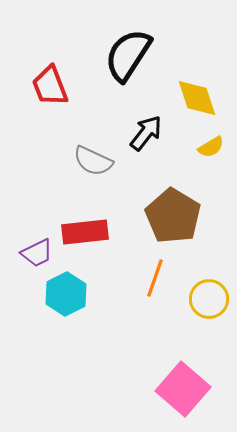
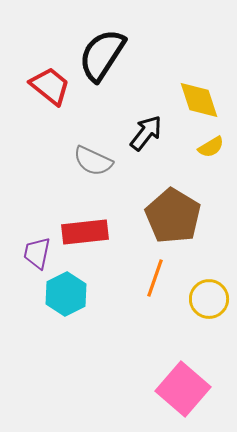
black semicircle: moved 26 px left
red trapezoid: rotated 150 degrees clockwise
yellow diamond: moved 2 px right, 2 px down
purple trapezoid: rotated 128 degrees clockwise
